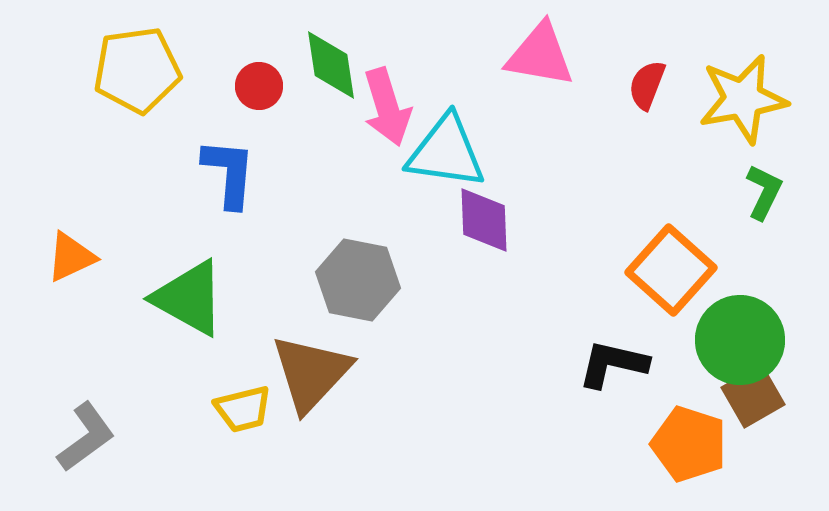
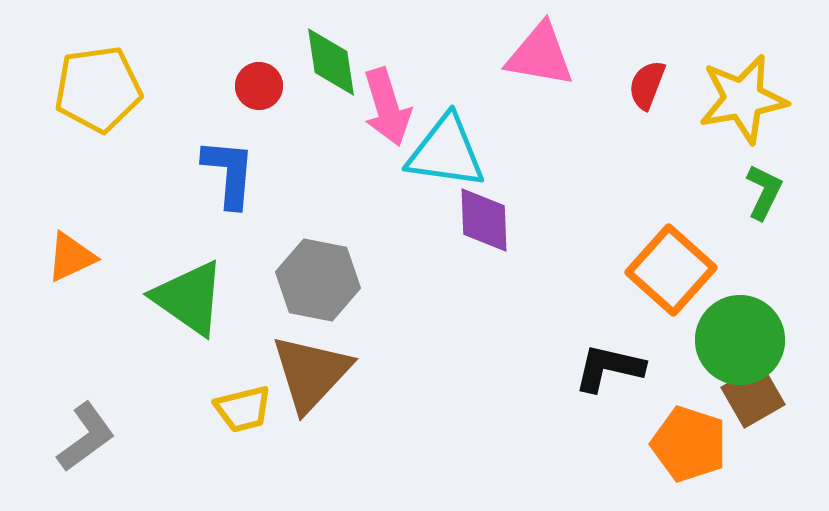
green diamond: moved 3 px up
yellow pentagon: moved 39 px left, 19 px down
gray hexagon: moved 40 px left
green triangle: rotated 6 degrees clockwise
black L-shape: moved 4 px left, 4 px down
